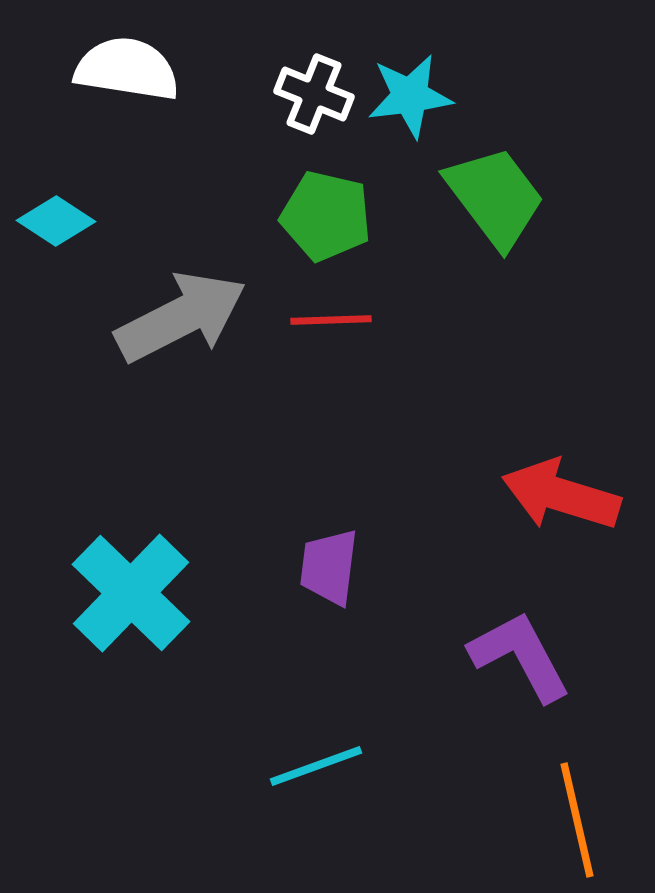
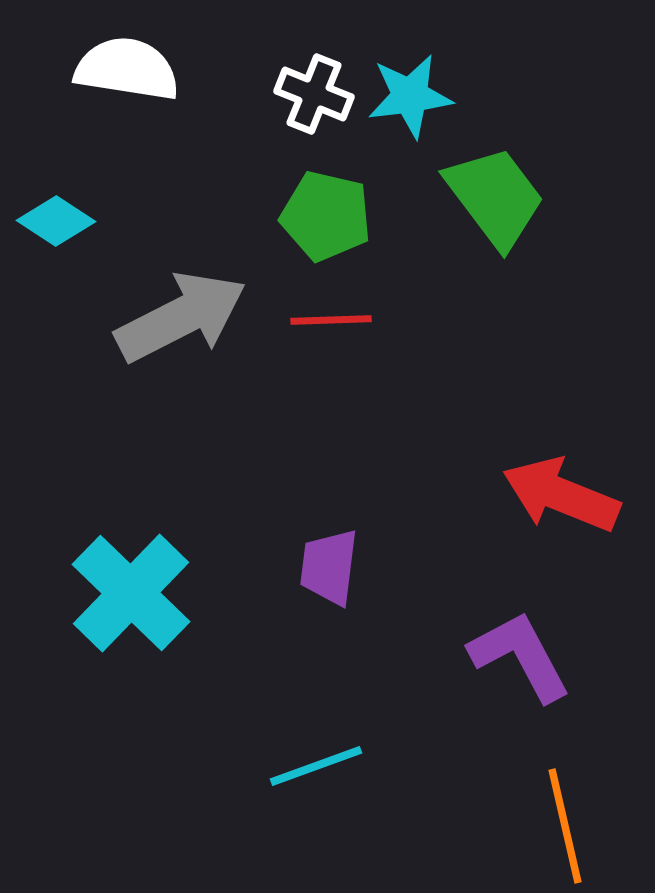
red arrow: rotated 5 degrees clockwise
orange line: moved 12 px left, 6 px down
